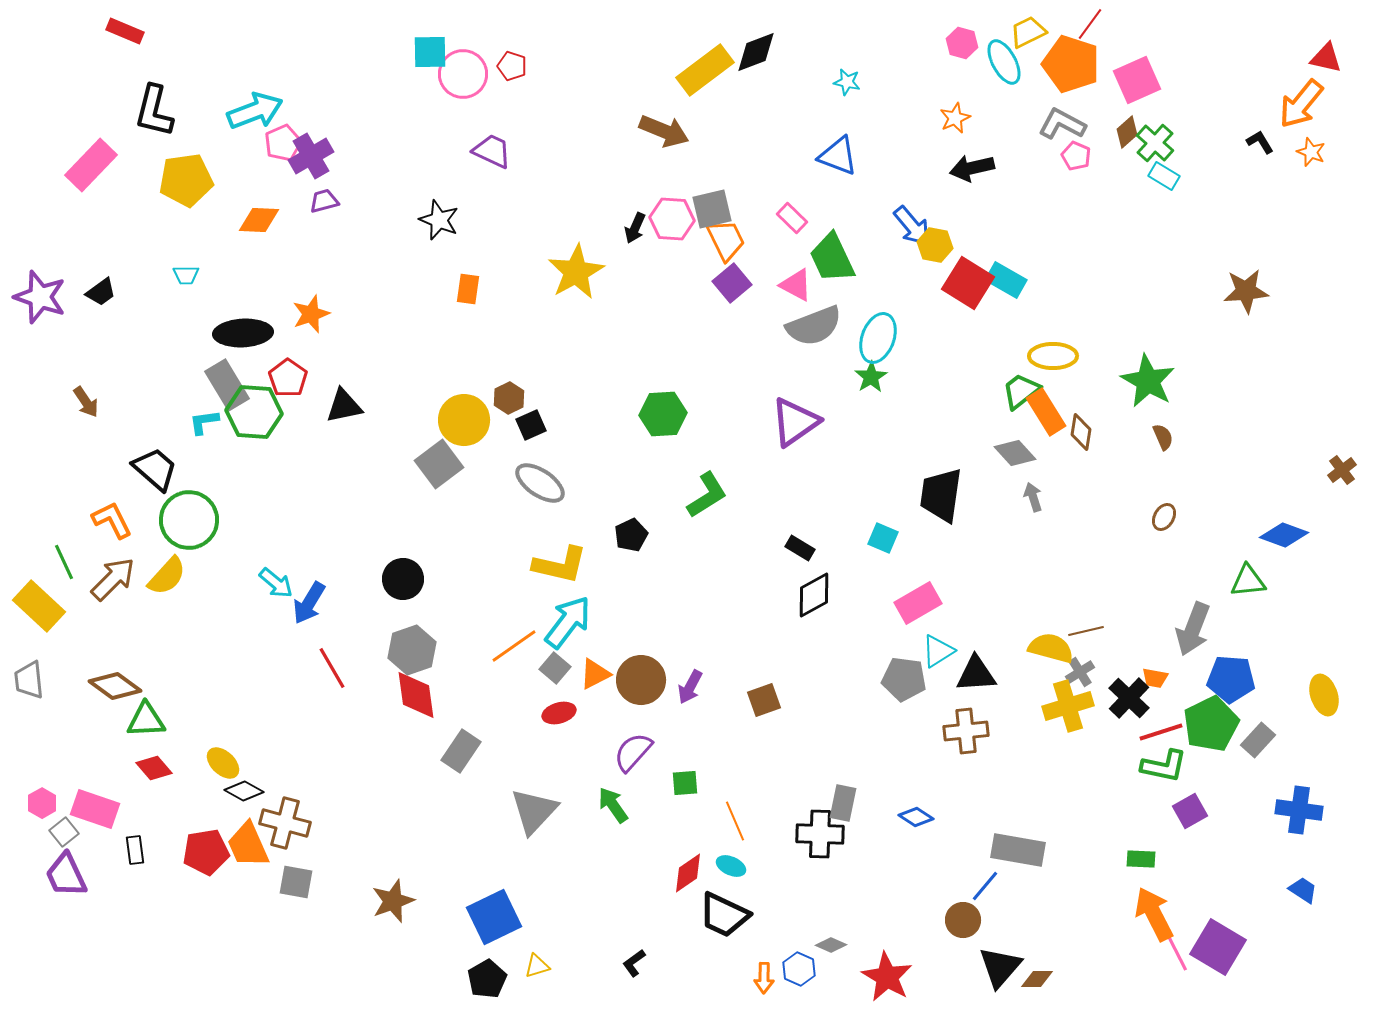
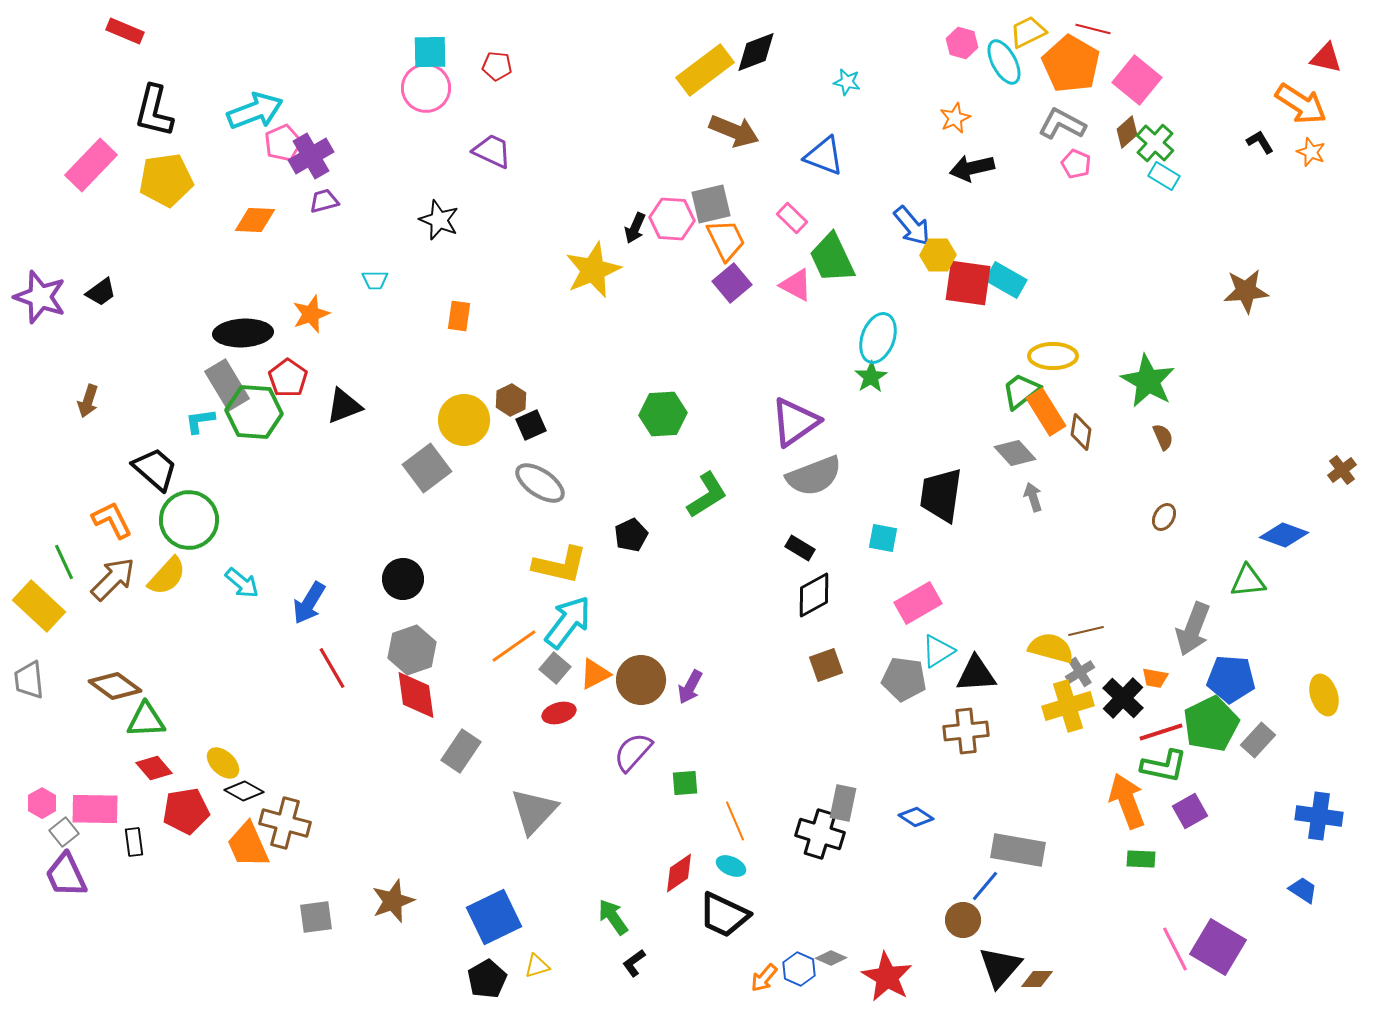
red line at (1090, 24): moved 3 px right, 5 px down; rotated 68 degrees clockwise
orange pentagon at (1071, 64): rotated 12 degrees clockwise
red pentagon at (512, 66): moved 15 px left; rotated 12 degrees counterclockwise
pink circle at (463, 74): moved 37 px left, 14 px down
pink square at (1137, 80): rotated 27 degrees counterclockwise
orange arrow at (1301, 104): rotated 96 degrees counterclockwise
brown arrow at (664, 131): moved 70 px right
blue triangle at (838, 156): moved 14 px left
pink pentagon at (1076, 156): moved 8 px down
yellow pentagon at (186, 180): moved 20 px left
gray square at (712, 209): moved 1 px left, 5 px up
orange diamond at (259, 220): moved 4 px left
yellow hexagon at (935, 245): moved 3 px right, 10 px down; rotated 12 degrees counterclockwise
yellow star at (576, 272): moved 17 px right, 2 px up; rotated 6 degrees clockwise
cyan trapezoid at (186, 275): moved 189 px right, 5 px down
red square at (968, 283): rotated 24 degrees counterclockwise
orange rectangle at (468, 289): moved 9 px left, 27 px down
gray semicircle at (814, 326): moved 150 px down
brown hexagon at (509, 398): moved 2 px right, 2 px down
brown arrow at (86, 402): moved 2 px right, 1 px up; rotated 52 degrees clockwise
black triangle at (344, 406): rotated 9 degrees counterclockwise
cyan L-shape at (204, 422): moved 4 px left, 1 px up
gray square at (439, 464): moved 12 px left, 4 px down
cyan square at (883, 538): rotated 12 degrees counterclockwise
cyan arrow at (276, 583): moved 34 px left
black cross at (1129, 698): moved 6 px left
brown square at (764, 700): moved 62 px right, 35 px up
green arrow at (613, 805): moved 112 px down
pink rectangle at (95, 809): rotated 18 degrees counterclockwise
blue cross at (1299, 810): moved 20 px right, 6 px down
black cross at (820, 834): rotated 15 degrees clockwise
black rectangle at (135, 850): moved 1 px left, 8 px up
red pentagon at (206, 852): moved 20 px left, 41 px up
red diamond at (688, 873): moved 9 px left
gray square at (296, 882): moved 20 px right, 35 px down; rotated 18 degrees counterclockwise
orange arrow at (1154, 914): moved 27 px left, 113 px up; rotated 6 degrees clockwise
gray diamond at (831, 945): moved 13 px down
orange arrow at (764, 978): rotated 40 degrees clockwise
